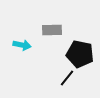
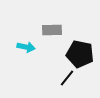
cyan arrow: moved 4 px right, 2 px down
